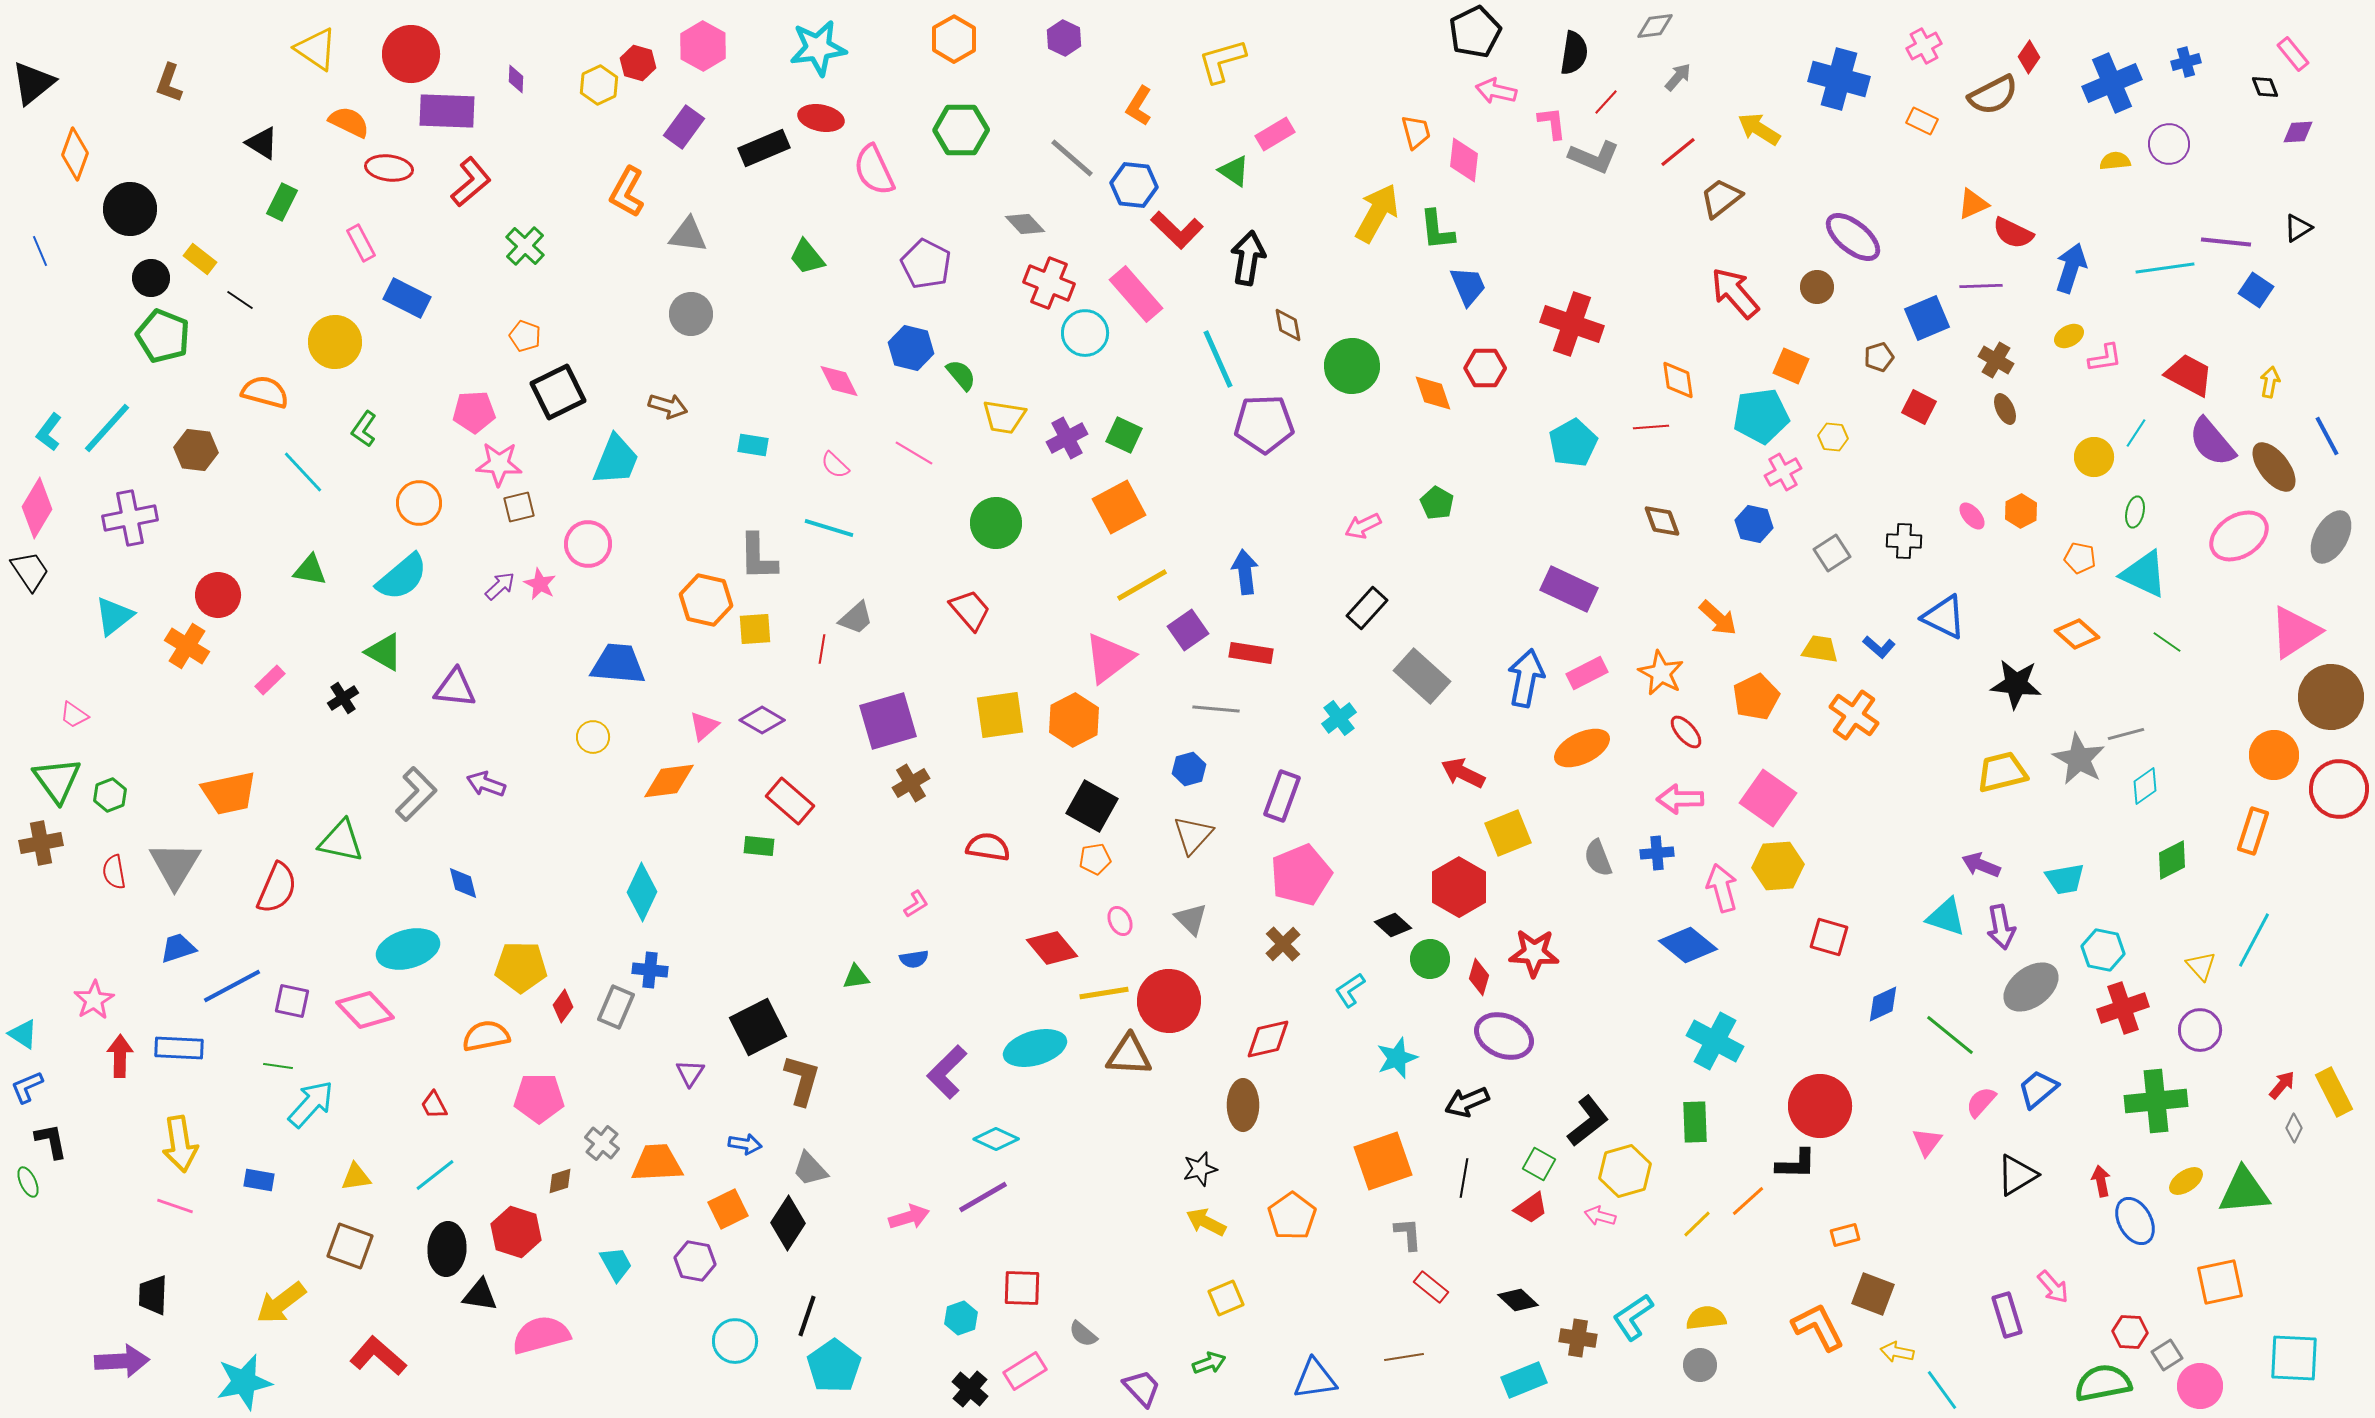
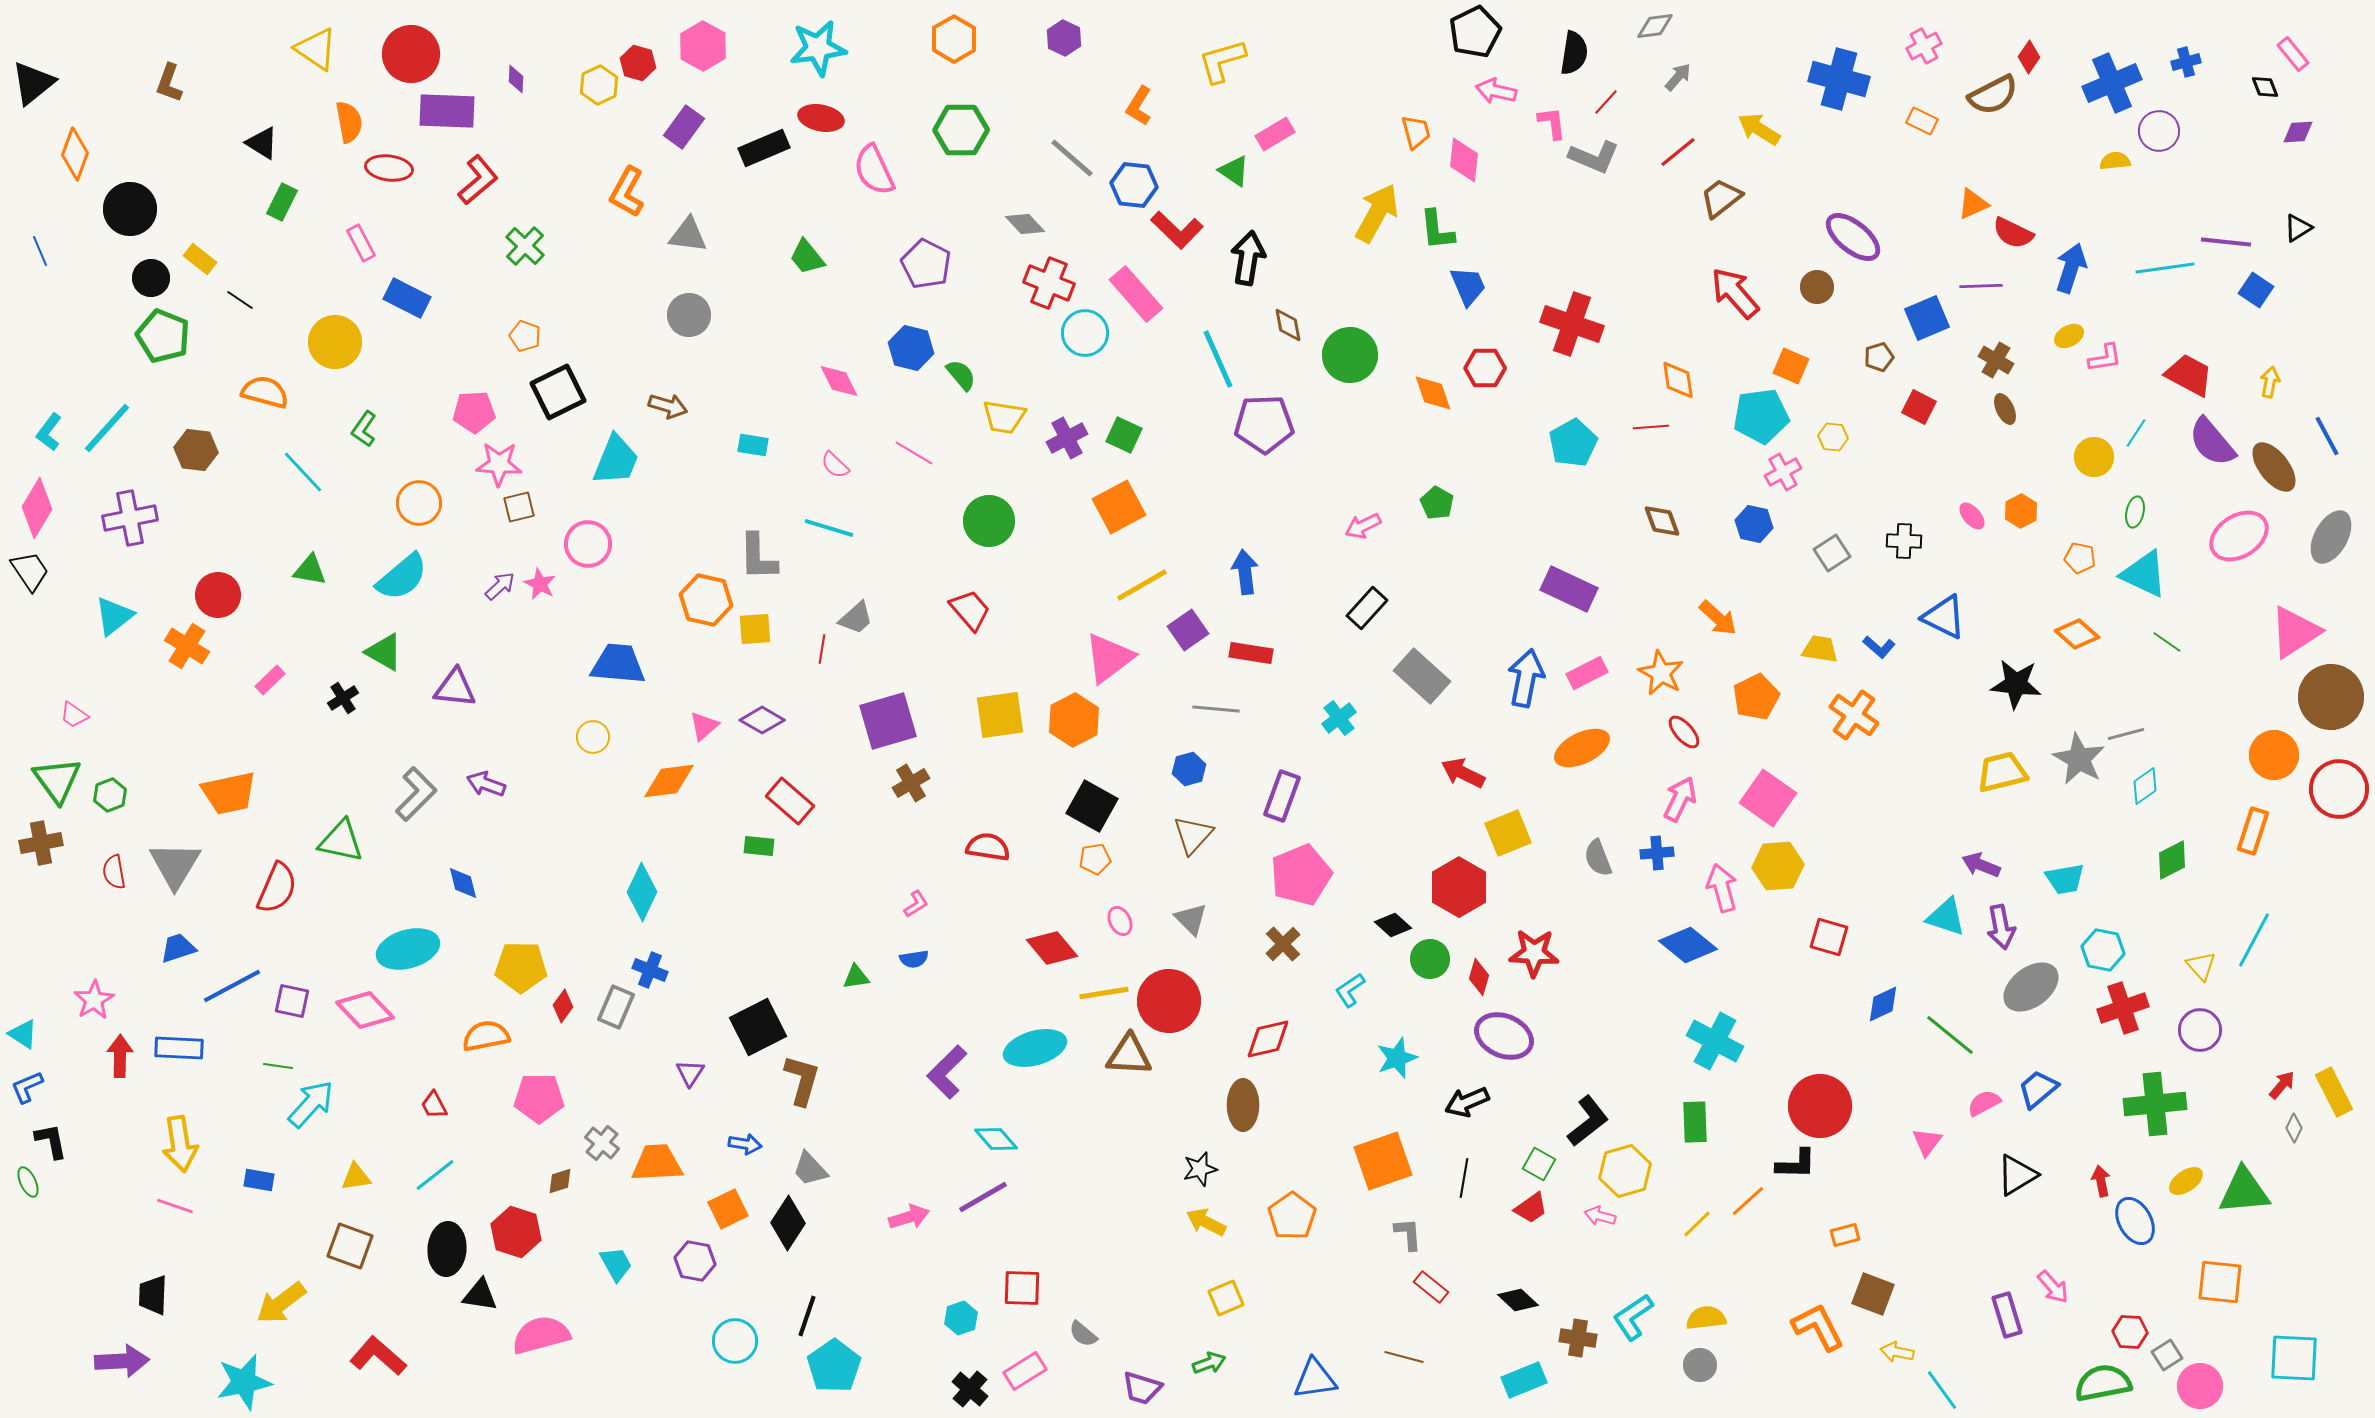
orange semicircle at (349, 122): rotated 54 degrees clockwise
purple circle at (2169, 144): moved 10 px left, 13 px up
red L-shape at (471, 182): moved 7 px right, 2 px up
gray circle at (691, 314): moved 2 px left, 1 px down
green circle at (1352, 366): moved 2 px left, 11 px up
green circle at (996, 523): moved 7 px left, 2 px up
red ellipse at (1686, 732): moved 2 px left
pink arrow at (1680, 799): rotated 117 degrees clockwise
blue cross at (650, 970): rotated 16 degrees clockwise
green cross at (2156, 1101): moved 1 px left, 3 px down
pink semicircle at (1981, 1102): moved 3 px right, 1 px down; rotated 20 degrees clockwise
cyan diamond at (996, 1139): rotated 24 degrees clockwise
orange square at (2220, 1282): rotated 18 degrees clockwise
brown line at (1404, 1357): rotated 24 degrees clockwise
purple trapezoid at (1142, 1388): rotated 150 degrees clockwise
